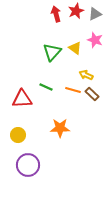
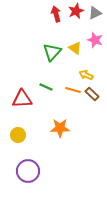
gray triangle: moved 1 px up
purple circle: moved 6 px down
